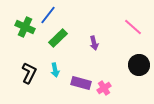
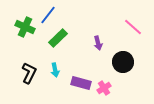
purple arrow: moved 4 px right
black circle: moved 16 px left, 3 px up
